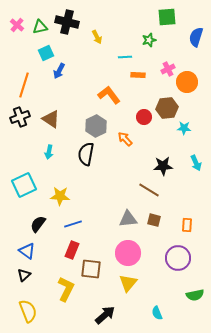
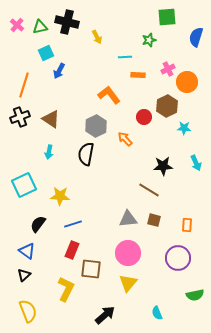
brown hexagon at (167, 108): moved 2 px up; rotated 20 degrees counterclockwise
